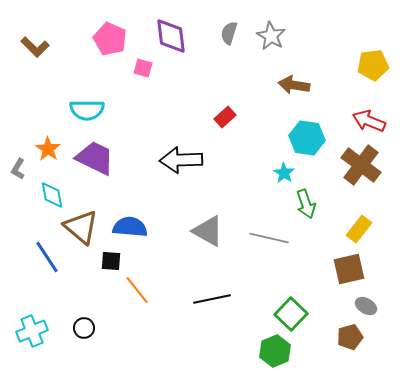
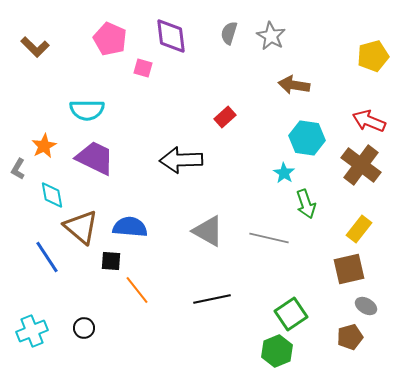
yellow pentagon: moved 9 px up; rotated 8 degrees counterclockwise
orange star: moved 4 px left, 3 px up; rotated 10 degrees clockwise
green square: rotated 12 degrees clockwise
green hexagon: moved 2 px right
